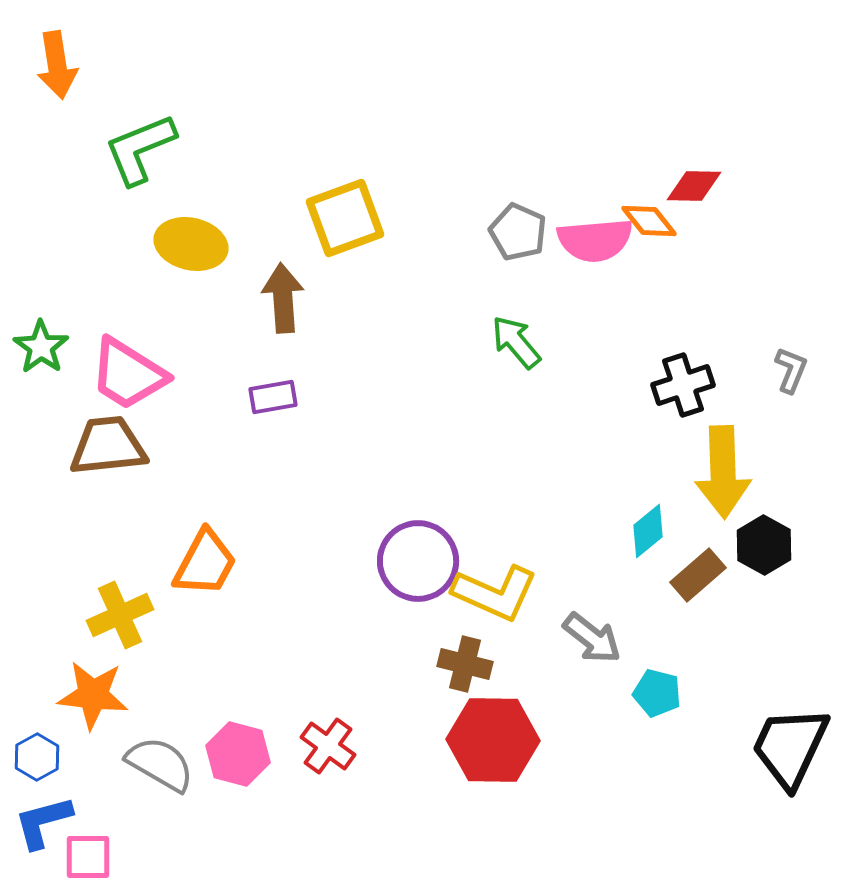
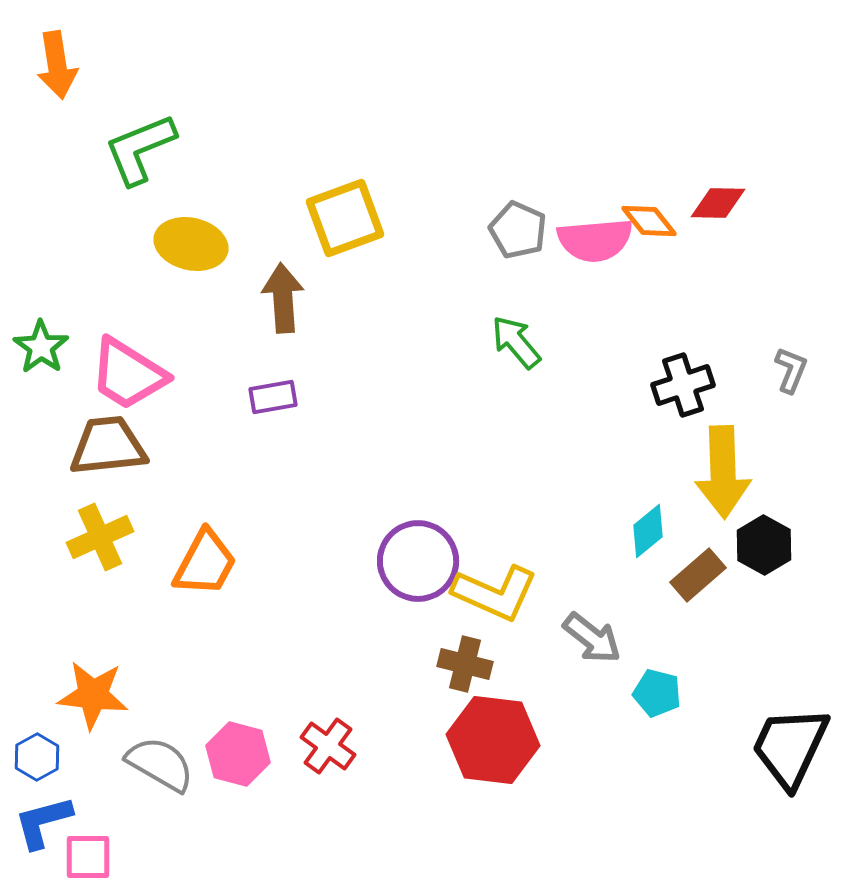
red diamond: moved 24 px right, 17 px down
gray pentagon: moved 2 px up
yellow cross: moved 20 px left, 78 px up
red hexagon: rotated 6 degrees clockwise
